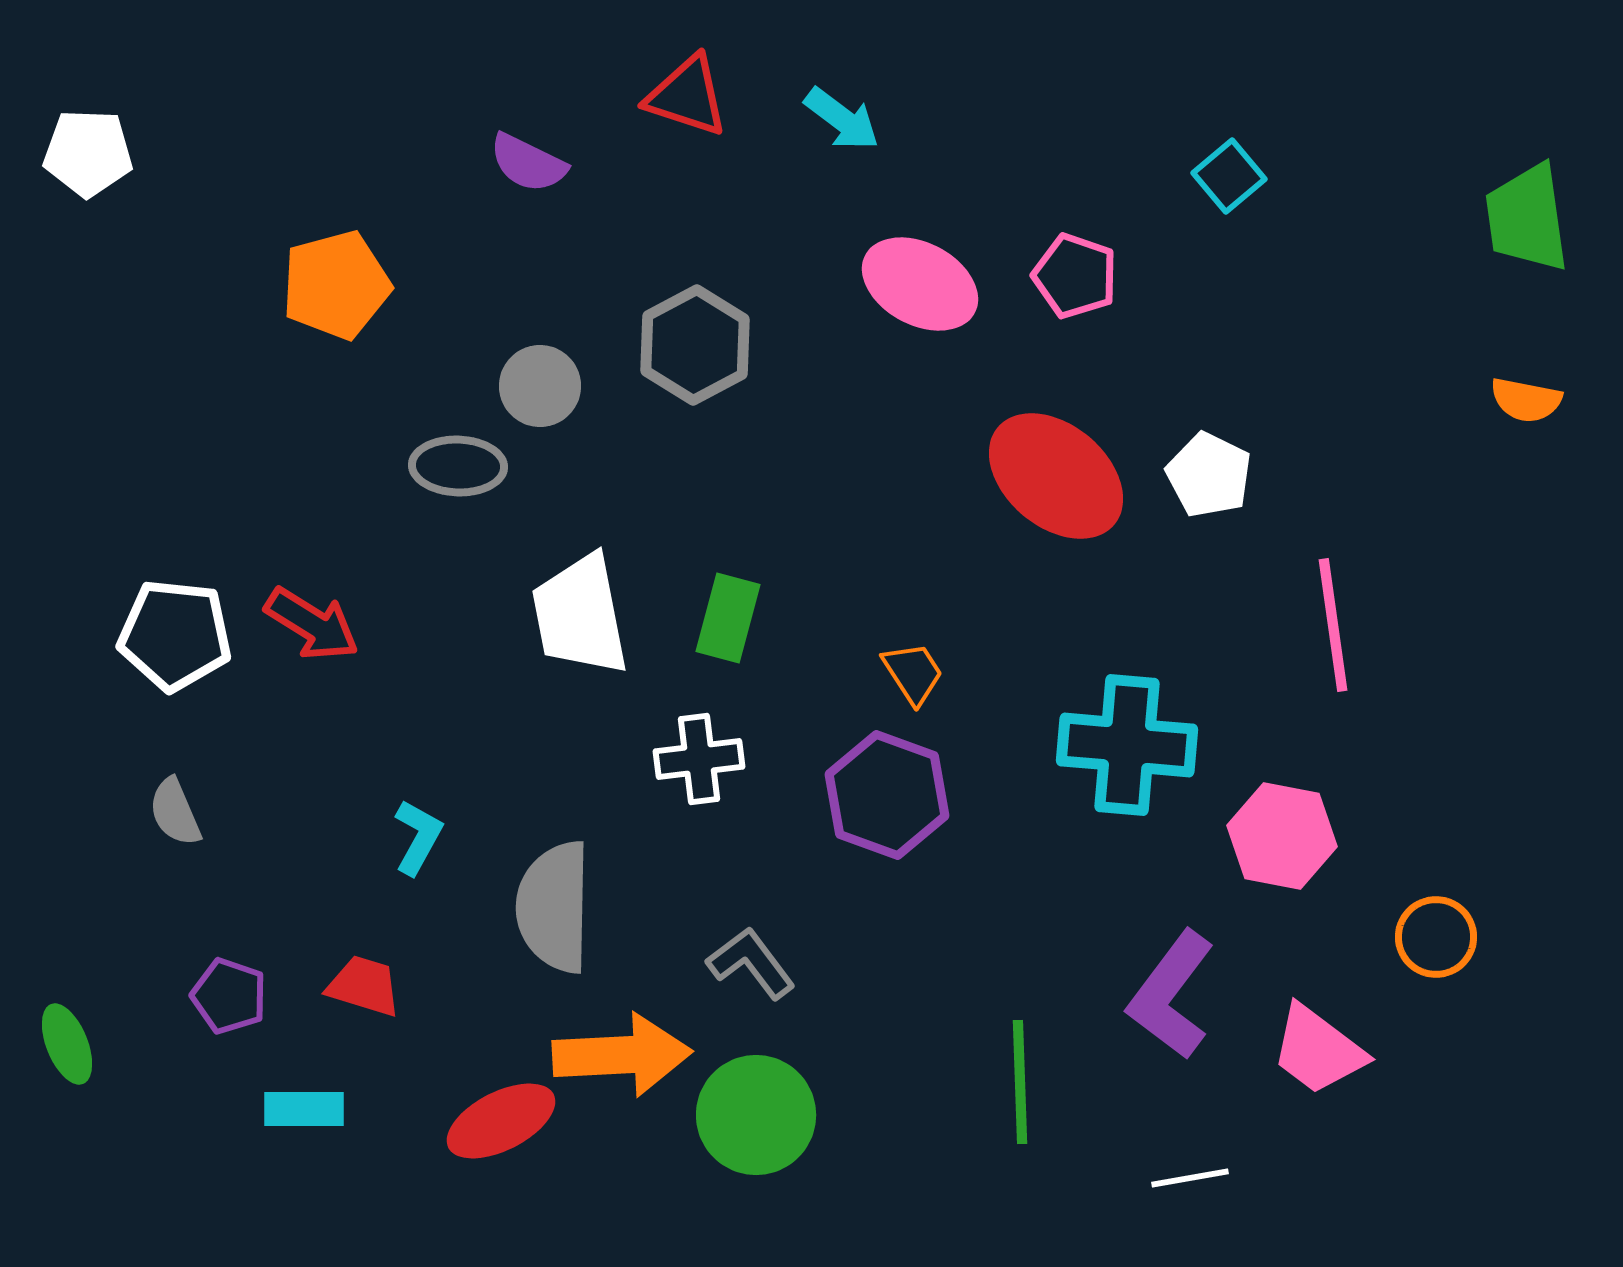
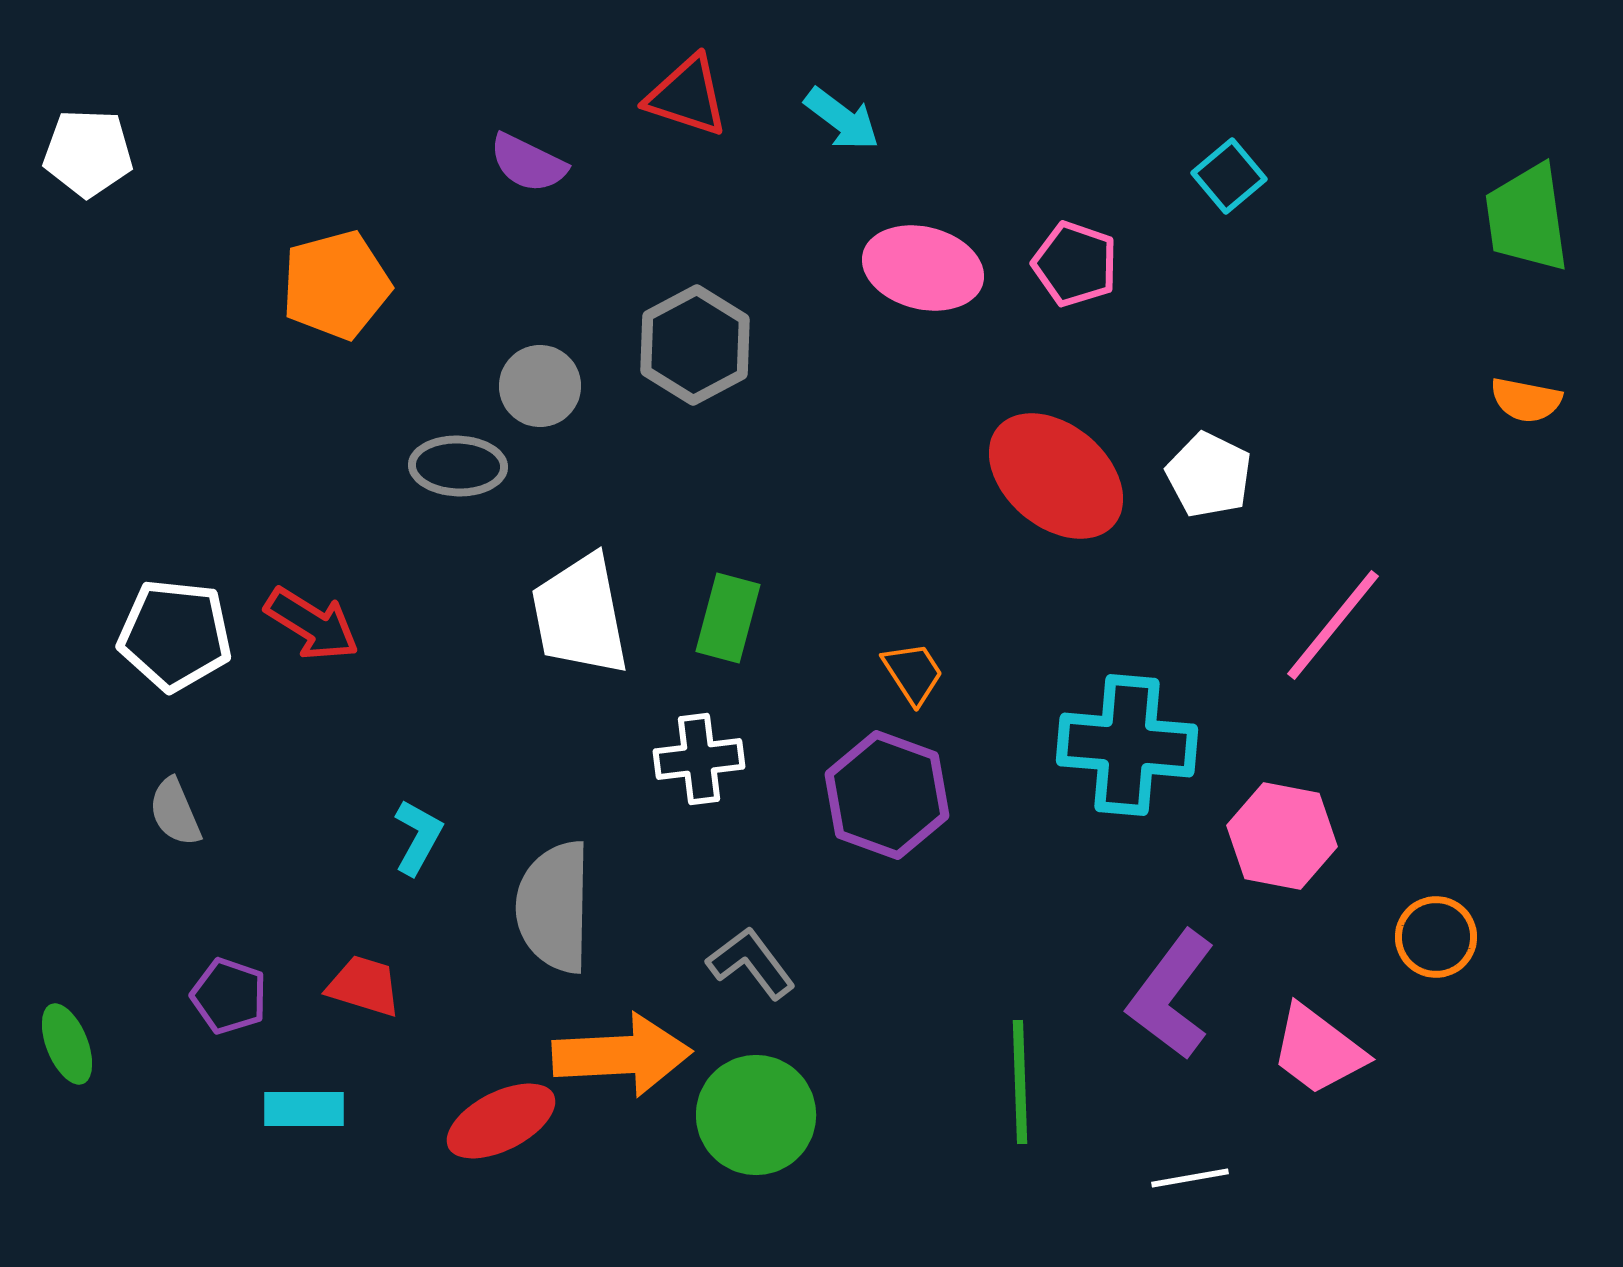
pink pentagon at (1075, 276): moved 12 px up
pink ellipse at (920, 284): moved 3 px right, 16 px up; rotated 14 degrees counterclockwise
pink line at (1333, 625): rotated 47 degrees clockwise
